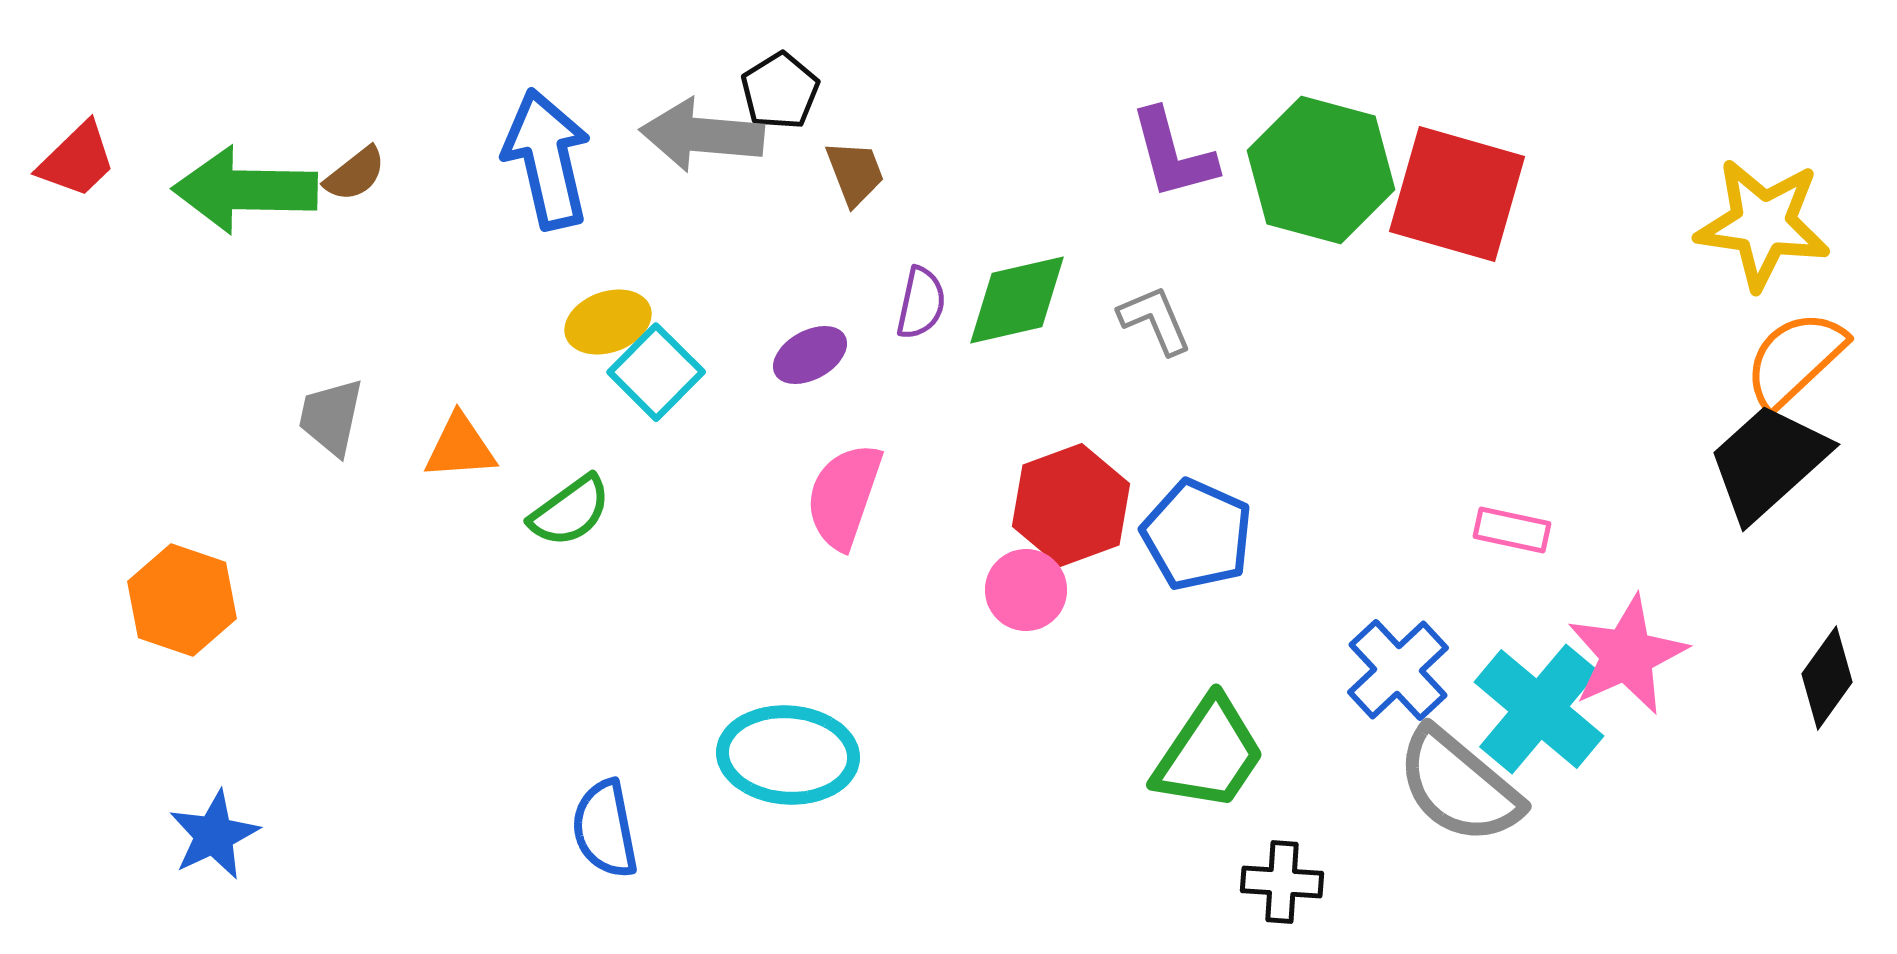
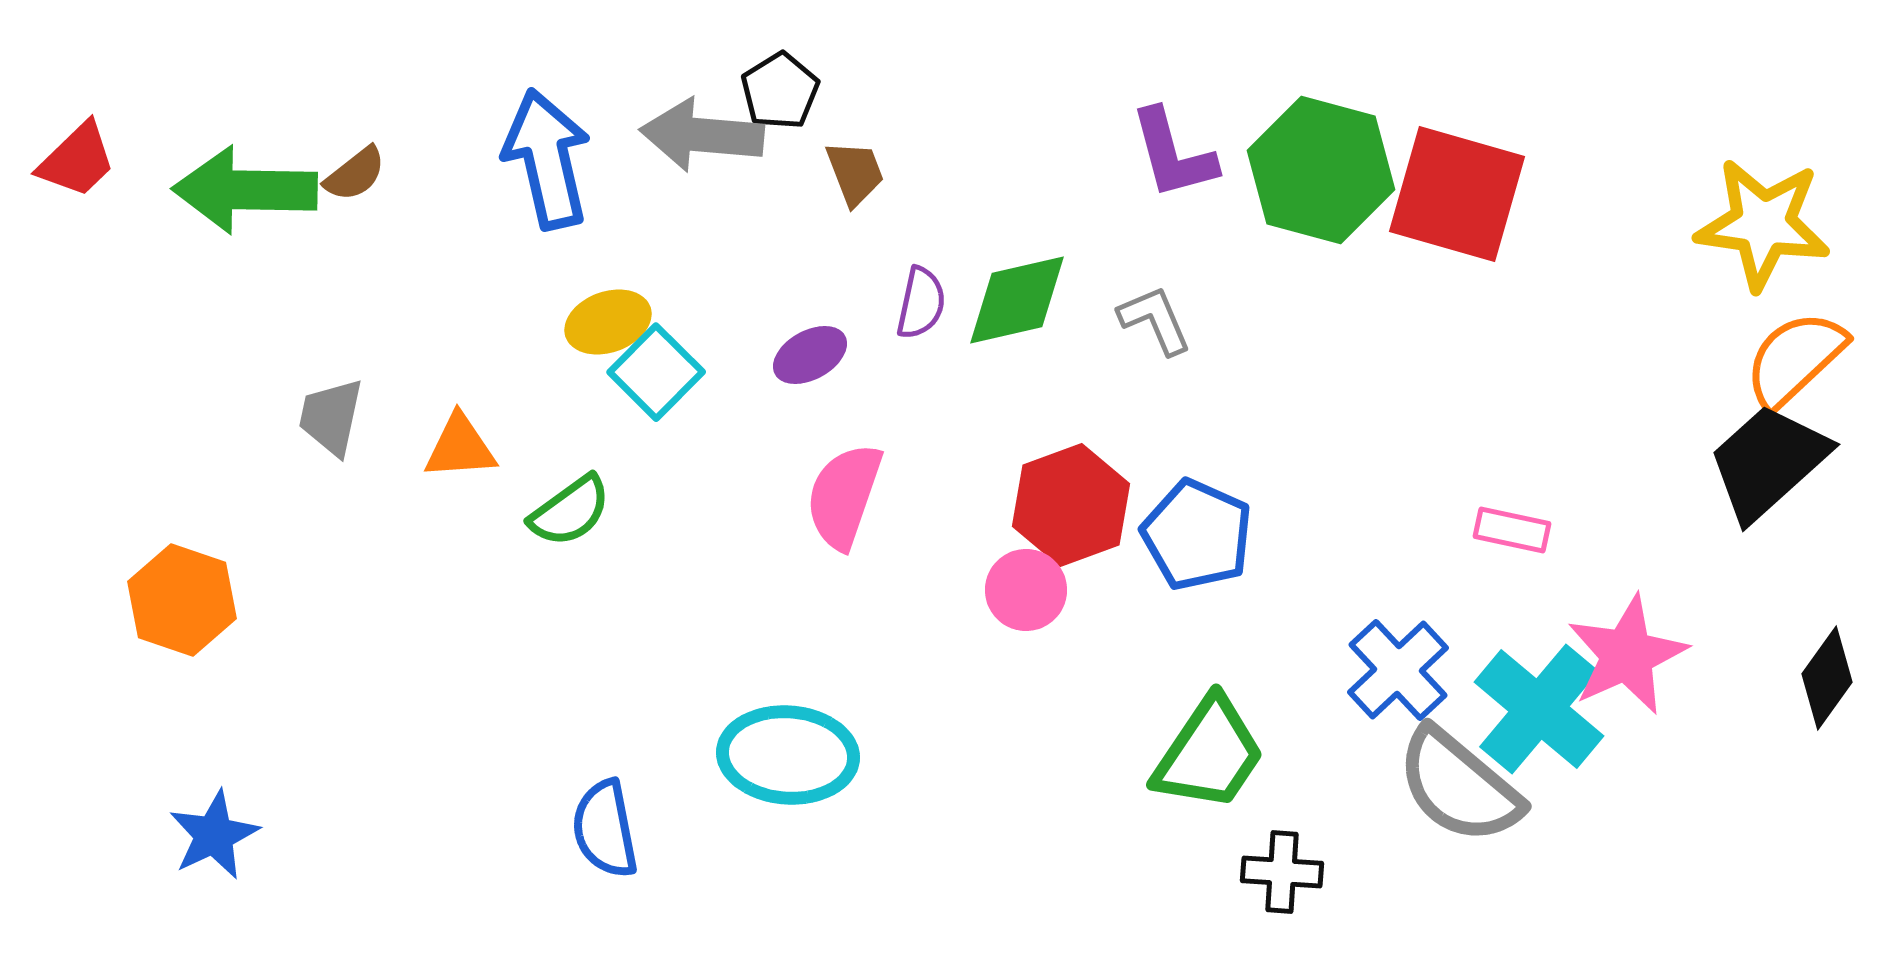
black cross: moved 10 px up
